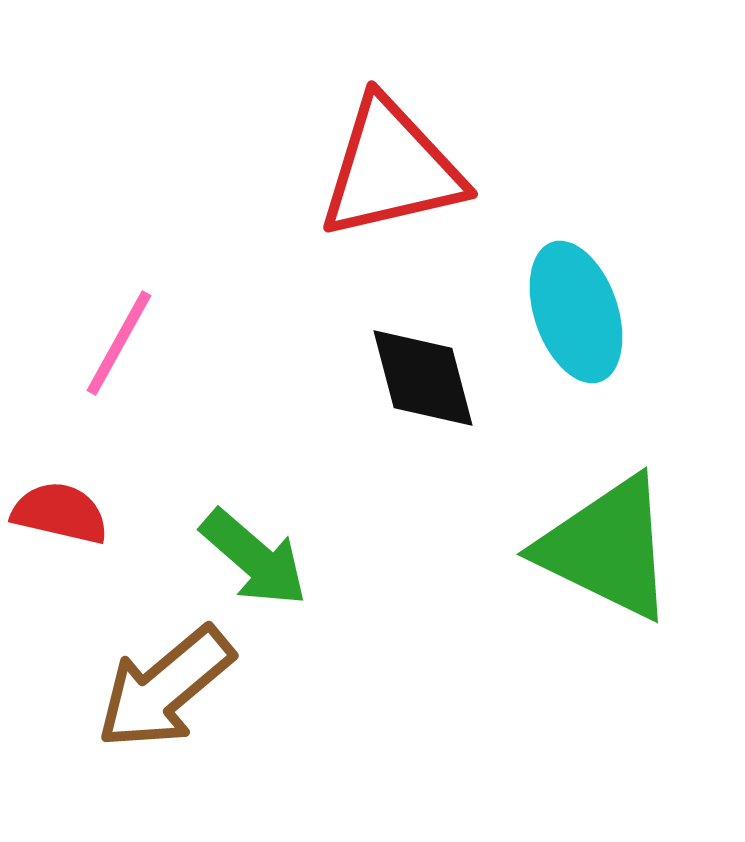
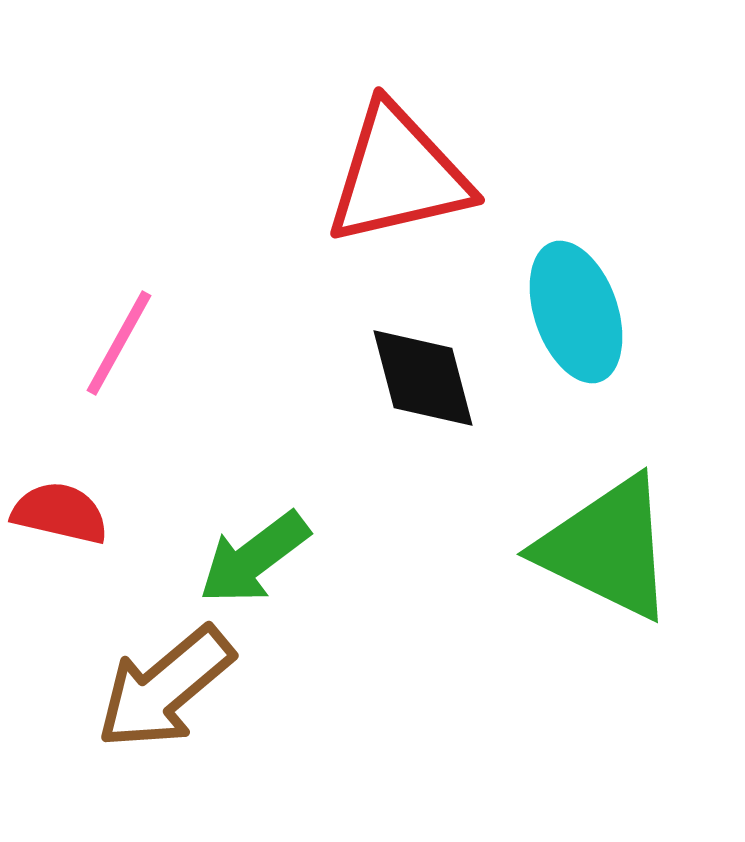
red triangle: moved 7 px right, 6 px down
green arrow: rotated 102 degrees clockwise
